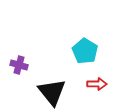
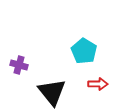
cyan pentagon: moved 1 px left
red arrow: moved 1 px right
